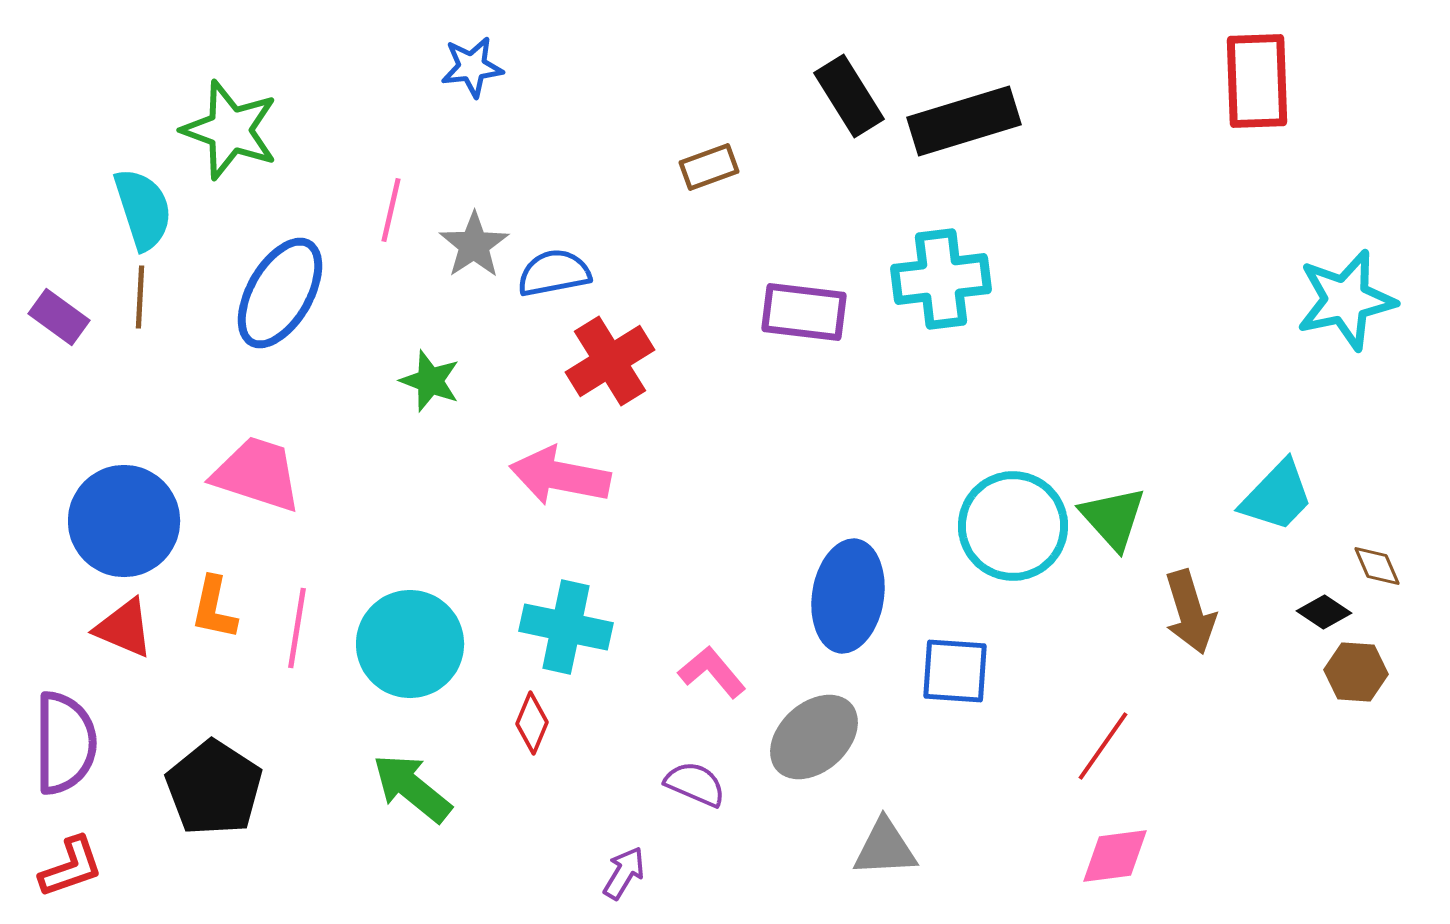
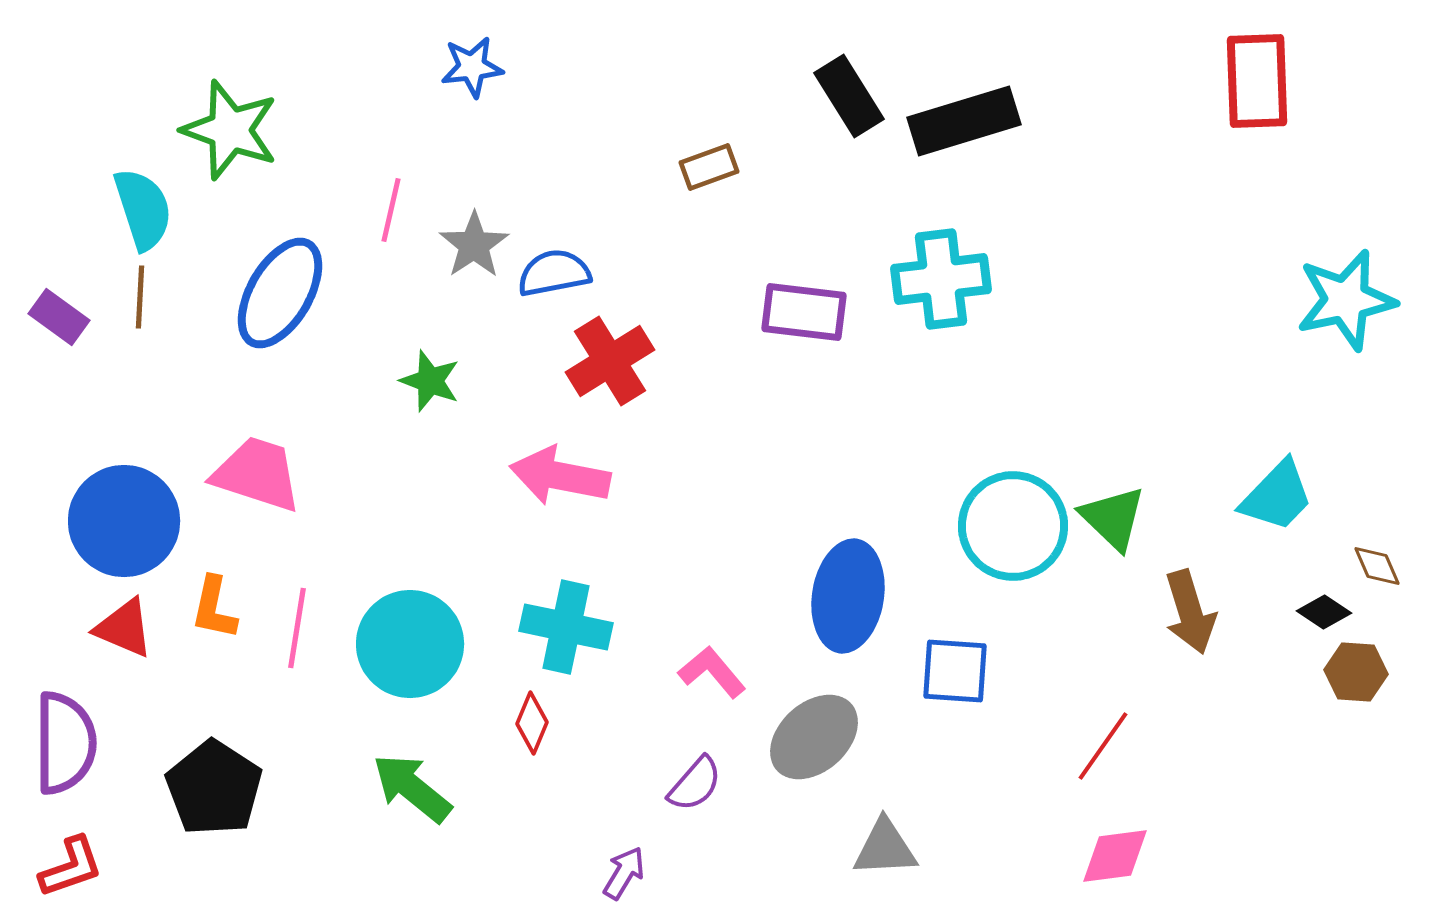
green triangle at (1113, 518): rotated 4 degrees counterclockwise
purple semicircle at (695, 784): rotated 108 degrees clockwise
